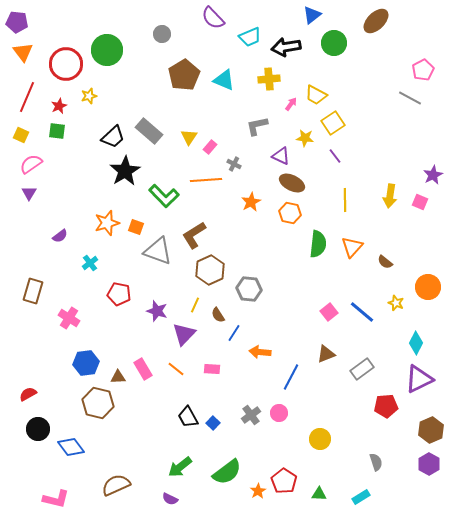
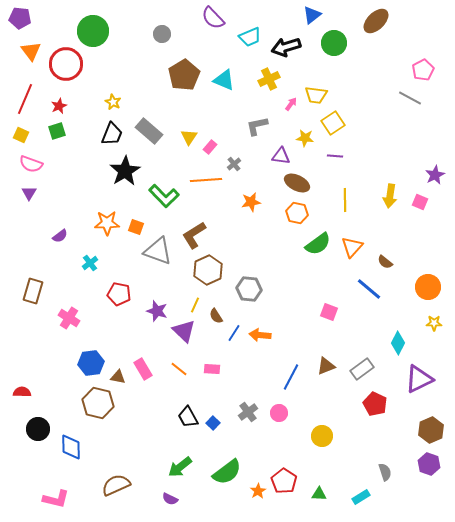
purple pentagon at (17, 22): moved 3 px right, 4 px up
black arrow at (286, 47): rotated 8 degrees counterclockwise
green circle at (107, 50): moved 14 px left, 19 px up
orange triangle at (23, 52): moved 8 px right, 1 px up
yellow cross at (269, 79): rotated 20 degrees counterclockwise
yellow trapezoid at (316, 95): rotated 20 degrees counterclockwise
yellow star at (89, 96): moved 24 px right, 6 px down; rotated 28 degrees counterclockwise
red line at (27, 97): moved 2 px left, 2 px down
green square at (57, 131): rotated 24 degrees counterclockwise
black trapezoid at (113, 137): moved 1 px left, 3 px up; rotated 25 degrees counterclockwise
purple triangle at (281, 156): rotated 18 degrees counterclockwise
purple line at (335, 156): rotated 49 degrees counterclockwise
pink semicircle at (31, 164): rotated 125 degrees counterclockwise
gray cross at (234, 164): rotated 24 degrees clockwise
purple star at (433, 175): moved 2 px right
brown ellipse at (292, 183): moved 5 px right
orange star at (251, 202): rotated 18 degrees clockwise
orange hexagon at (290, 213): moved 7 px right
orange star at (107, 223): rotated 15 degrees clockwise
green semicircle at (318, 244): rotated 48 degrees clockwise
brown hexagon at (210, 270): moved 2 px left
yellow star at (396, 303): moved 38 px right, 20 px down; rotated 21 degrees counterclockwise
pink square at (329, 312): rotated 30 degrees counterclockwise
blue line at (362, 312): moved 7 px right, 23 px up
brown semicircle at (218, 315): moved 2 px left, 1 px down
purple triangle at (184, 334): moved 3 px up; rotated 30 degrees counterclockwise
cyan diamond at (416, 343): moved 18 px left
orange arrow at (260, 352): moved 17 px up
brown triangle at (326, 354): moved 12 px down
blue hexagon at (86, 363): moved 5 px right
orange line at (176, 369): moved 3 px right
brown triangle at (118, 377): rotated 14 degrees clockwise
red semicircle at (28, 394): moved 6 px left, 2 px up; rotated 30 degrees clockwise
red pentagon at (386, 406): moved 11 px left, 2 px up; rotated 30 degrees clockwise
gray cross at (251, 415): moved 3 px left, 3 px up
yellow circle at (320, 439): moved 2 px right, 3 px up
blue diamond at (71, 447): rotated 36 degrees clockwise
gray semicircle at (376, 462): moved 9 px right, 10 px down
purple hexagon at (429, 464): rotated 10 degrees counterclockwise
